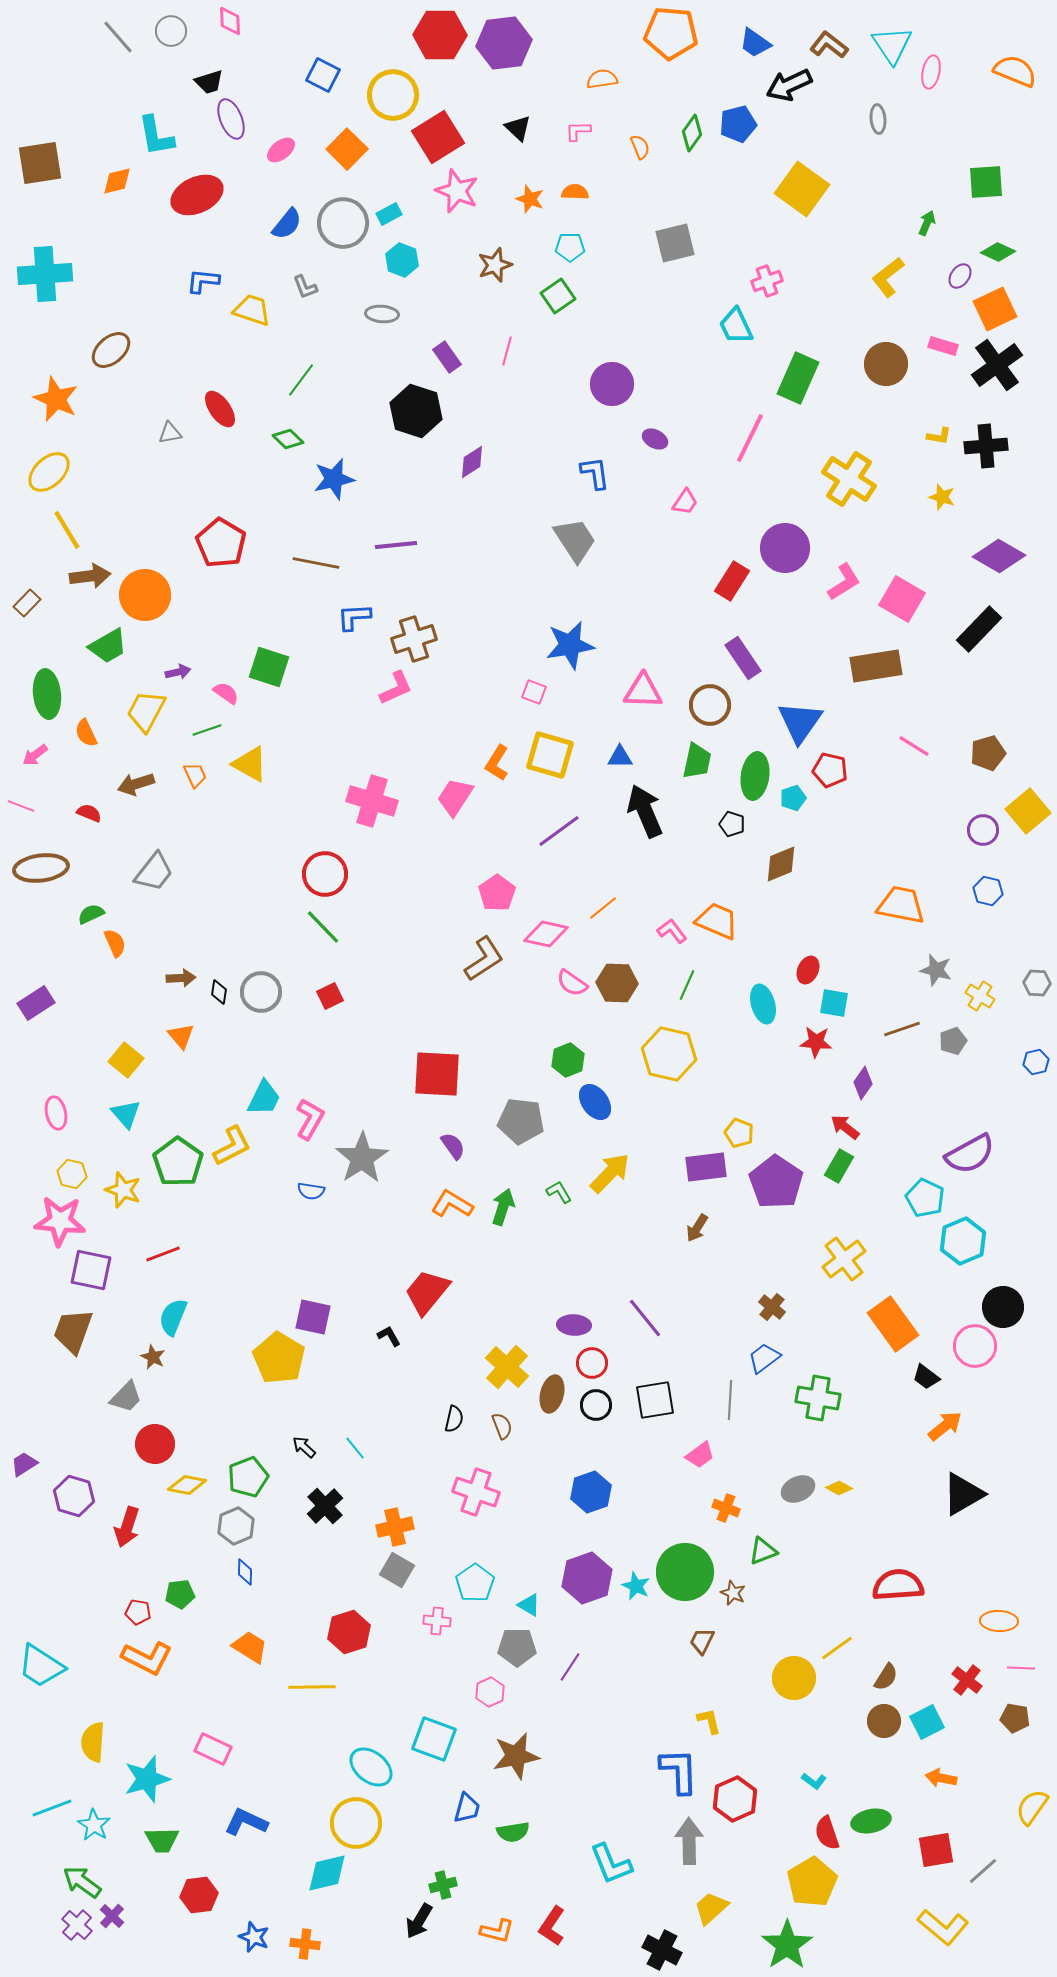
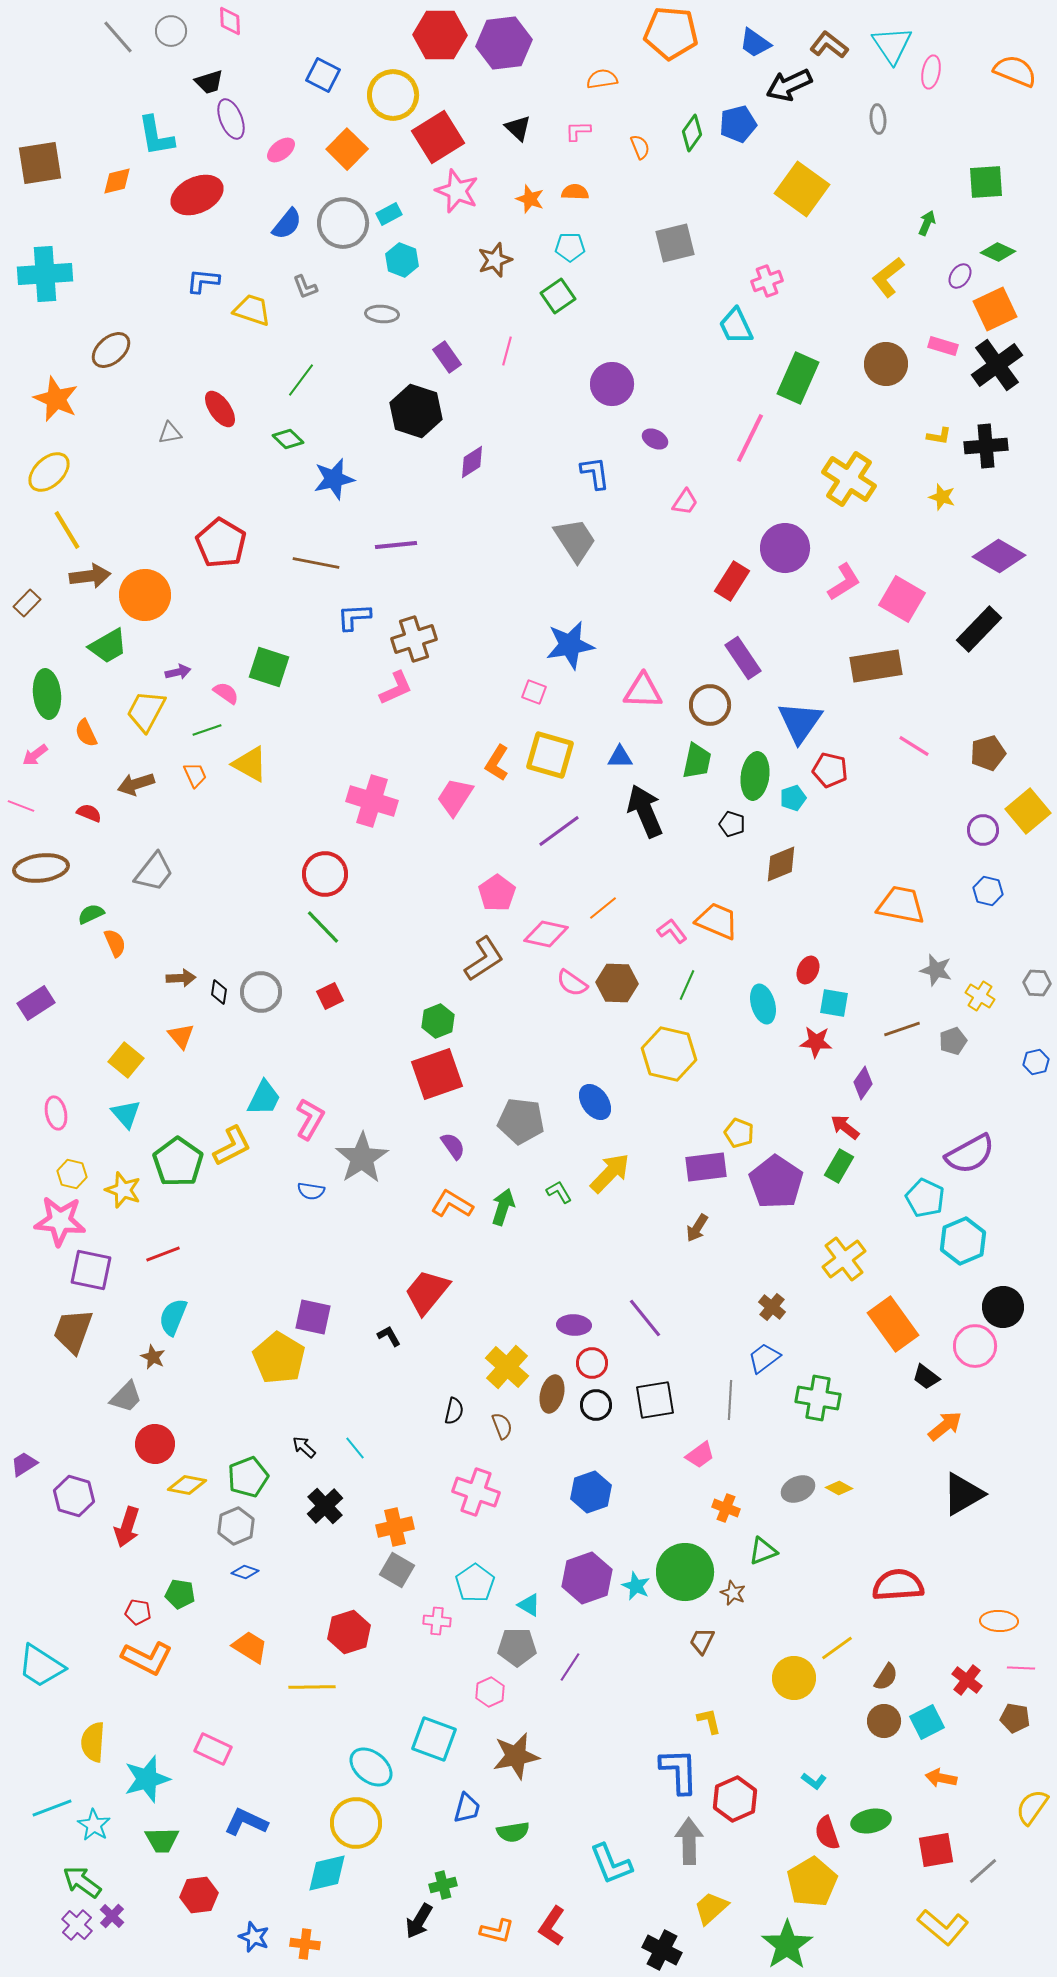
brown star at (495, 265): moved 5 px up
green hexagon at (568, 1060): moved 130 px left, 39 px up
red square at (437, 1074): rotated 22 degrees counterclockwise
black semicircle at (454, 1419): moved 8 px up
blue diamond at (245, 1572): rotated 72 degrees counterclockwise
green pentagon at (180, 1594): rotated 16 degrees clockwise
